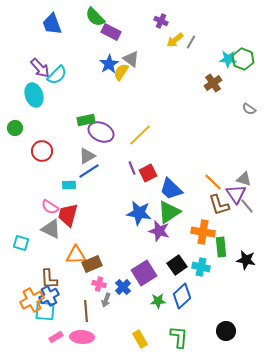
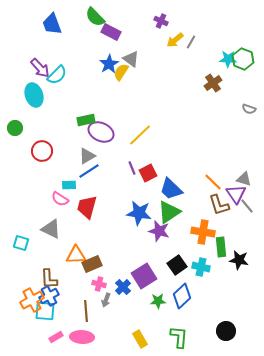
gray semicircle at (249, 109): rotated 16 degrees counterclockwise
pink semicircle at (50, 207): moved 10 px right, 8 px up
red trapezoid at (68, 215): moved 19 px right, 8 px up
black star at (246, 260): moved 7 px left
purple square at (144, 273): moved 3 px down
